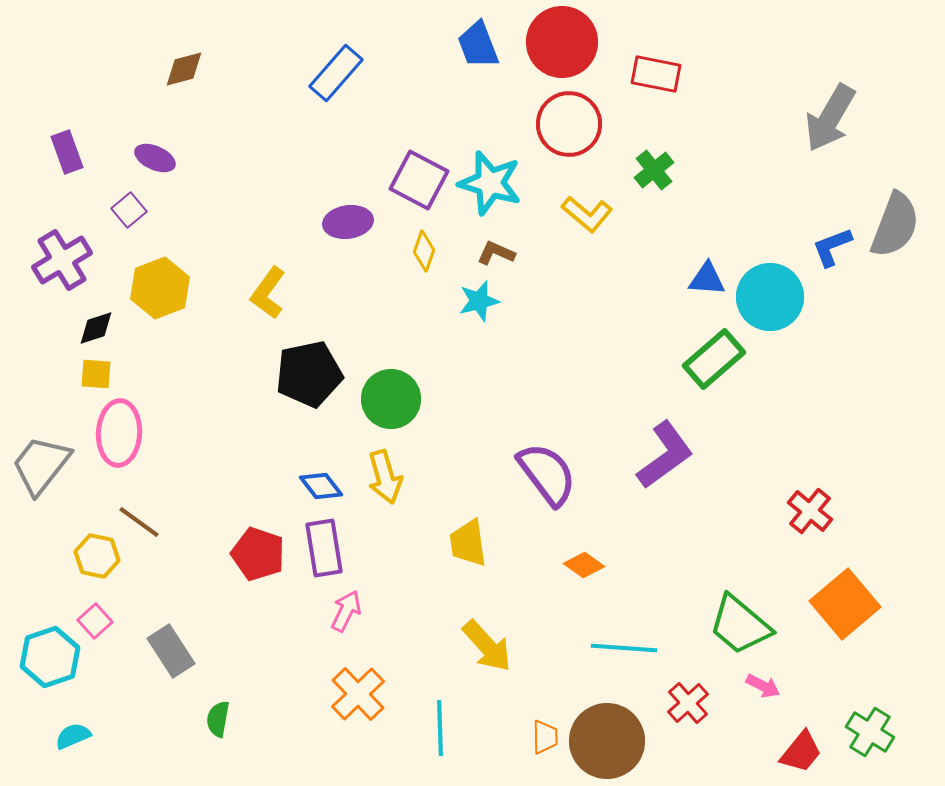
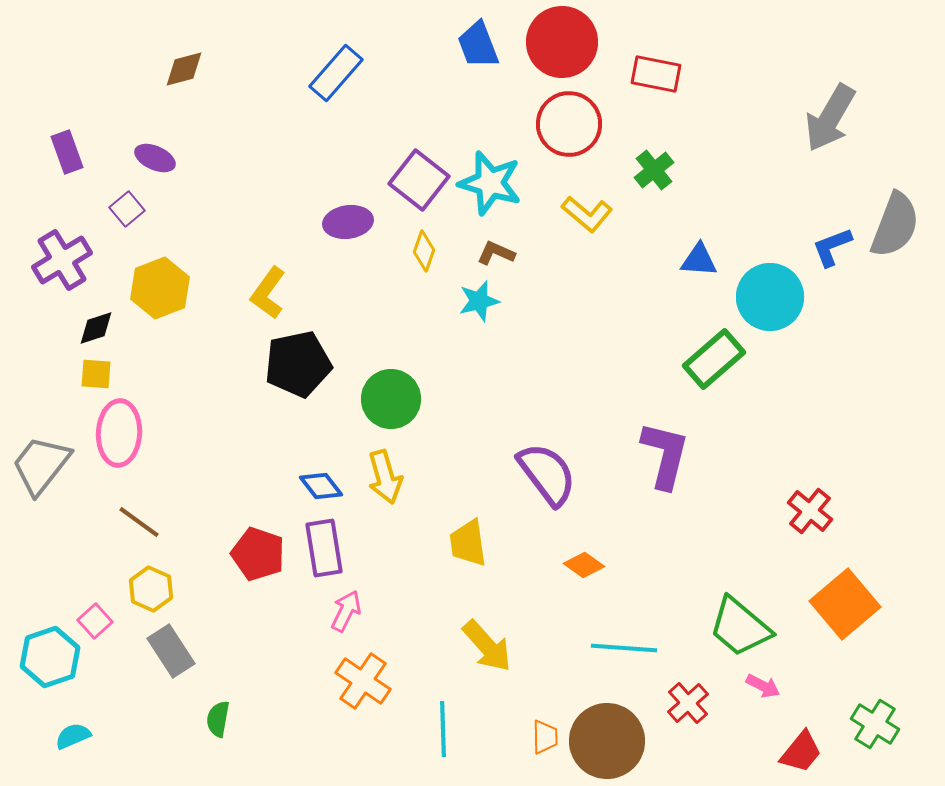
purple square at (419, 180): rotated 10 degrees clockwise
purple square at (129, 210): moved 2 px left, 1 px up
blue triangle at (707, 279): moved 8 px left, 19 px up
black pentagon at (309, 374): moved 11 px left, 10 px up
purple L-shape at (665, 455): rotated 40 degrees counterclockwise
yellow hexagon at (97, 556): moved 54 px right, 33 px down; rotated 12 degrees clockwise
green trapezoid at (740, 625): moved 2 px down
orange cross at (358, 694): moved 5 px right, 13 px up; rotated 12 degrees counterclockwise
cyan line at (440, 728): moved 3 px right, 1 px down
green cross at (870, 732): moved 5 px right, 8 px up
